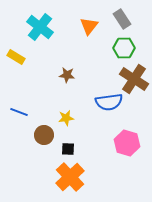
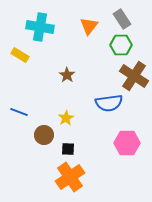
cyan cross: rotated 28 degrees counterclockwise
green hexagon: moved 3 px left, 3 px up
yellow rectangle: moved 4 px right, 2 px up
brown star: rotated 28 degrees clockwise
brown cross: moved 3 px up
blue semicircle: moved 1 px down
yellow star: rotated 21 degrees counterclockwise
pink hexagon: rotated 15 degrees counterclockwise
orange cross: rotated 8 degrees clockwise
